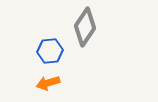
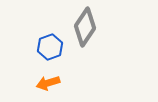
blue hexagon: moved 4 px up; rotated 15 degrees counterclockwise
